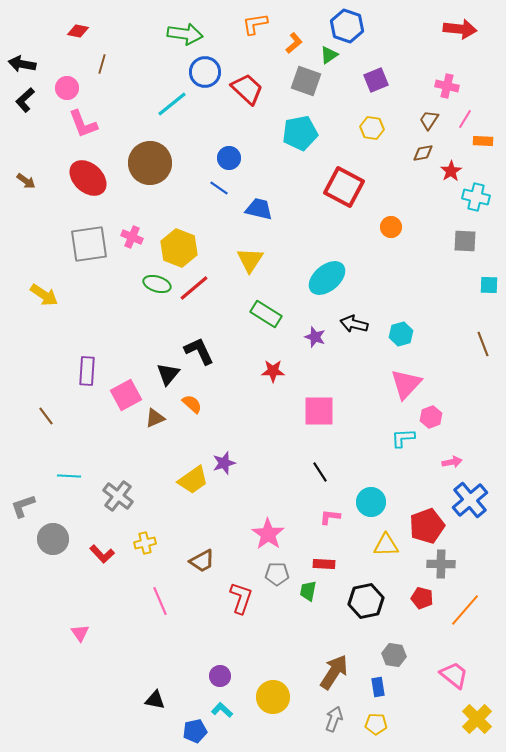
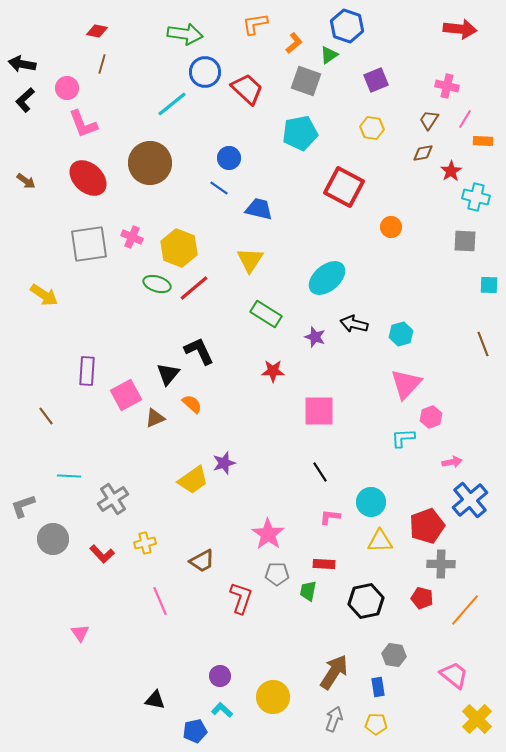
red diamond at (78, 31): moved 19 px right
gray cross at (118, 496): moved 5 px left, 3 px down; rotated 20 degrees clockwise
yellow triangle at (386, 545): moved 6 px left, 4 px up
